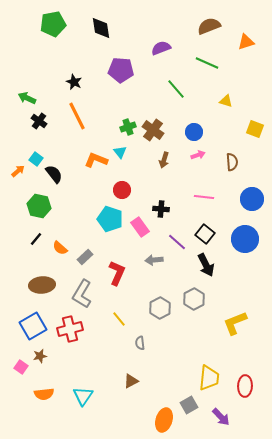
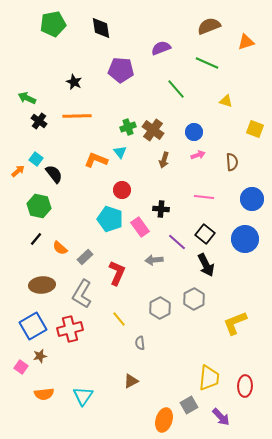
orange line at (77, 116): rotated 64 degrees counterclockwise
